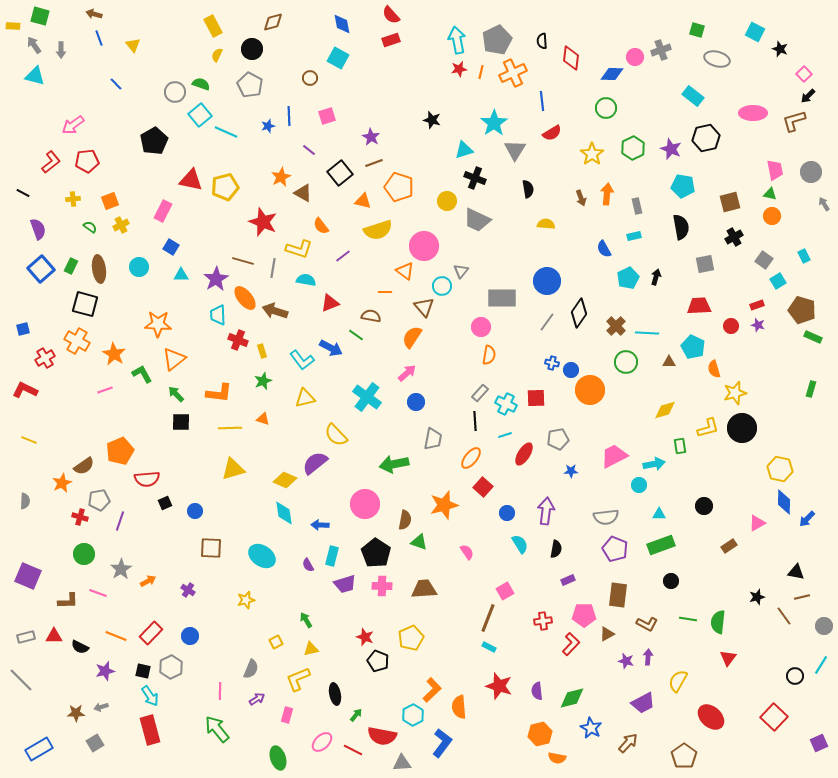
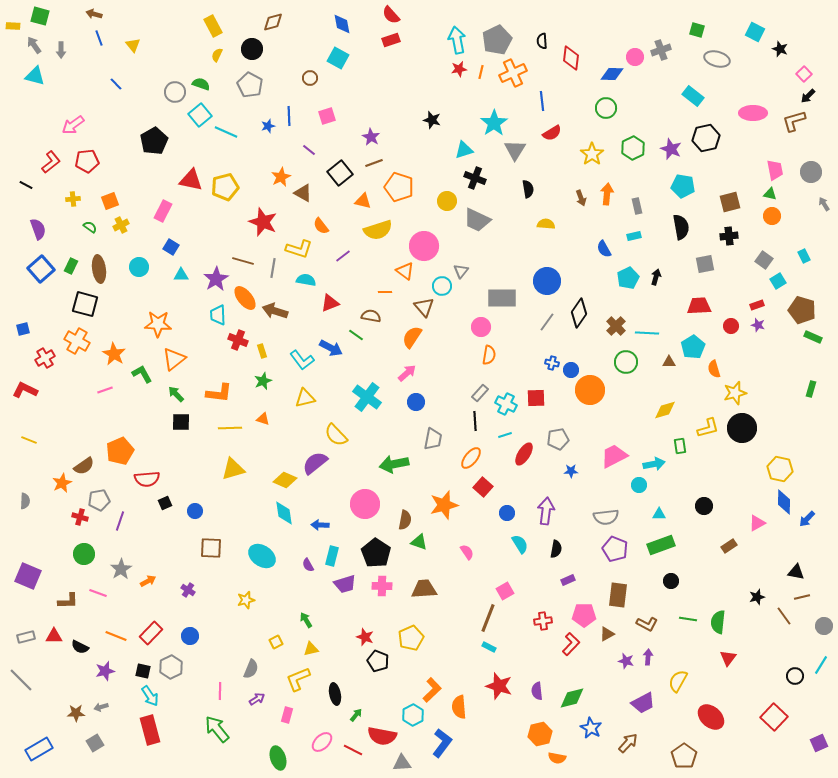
black line at (23, 193): moved 3 px right, 8 px up
black cross at (734, 237): moved 5 px left, 1 px up; rotated 24 degrees clockwise
cyan pentagon at (693, 347): rotated 15 degrees clockwise
